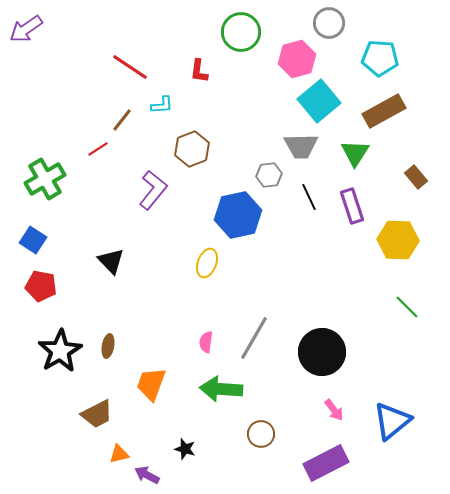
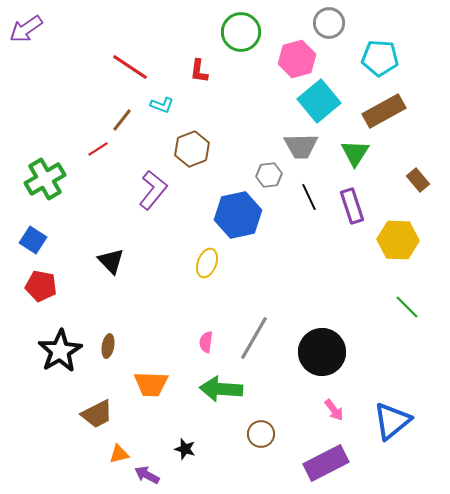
cyan L-shape at (162, 105): rotated 25 degrees clockwise
brown rectangle at (416, 177): moved 2 px right, 3 px down
orange trapezoid at (151, 384): rotated 108 degrees counterclockwise
